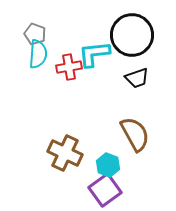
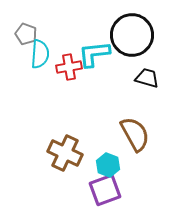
gray pentagon: moved 9 px left
cyan semicircle: moved 2 px right
black trapezoid: moved 10 px right; rotated 145 degrees counterclockwise
purple square: rotated 16 degrees clockwise
